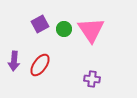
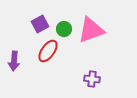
pink triangle: rotated 44 degrees clockwise
red ellipse: moved 8 px right, 14 px up
